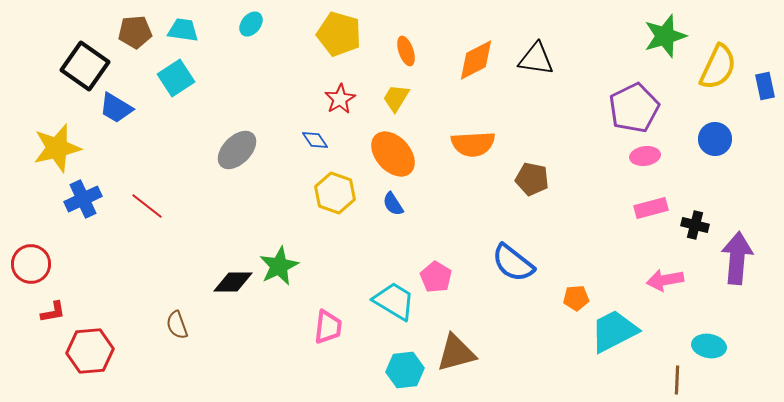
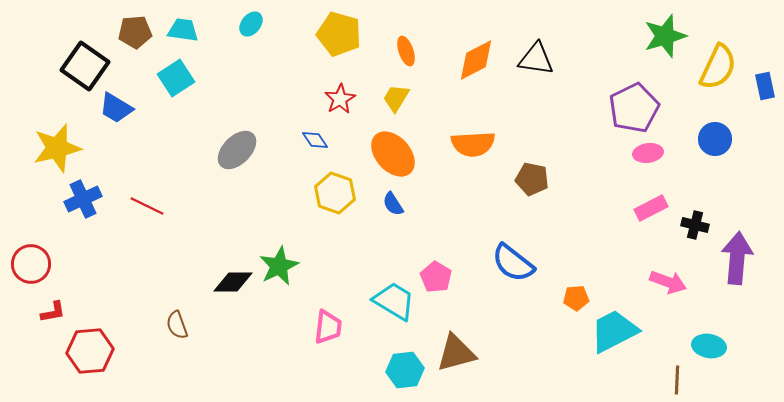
pink ellipse at (645, 156): moved 3 px right, 3 px up
red line at (147, 206): rotated 12 degrees counterclockwise
pink rectangle at (651, 208): rotated 12 degrees counterclockwise
pink arrow at (665, 280): moved 3 px right, 2 px down; rotated 150 degrees counterclockwise
